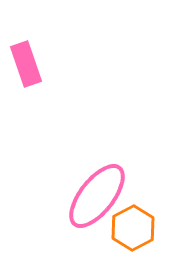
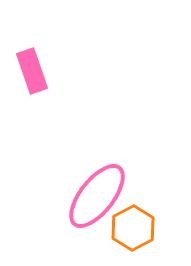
pink rectangle: moved 6 px right, 7 px down
